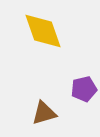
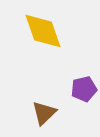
brown triangle: rotated 28 degrees counterclockwise
